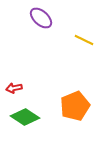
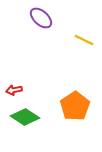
red arrow: moved 2 px down
orange pentagon: rotated 12 degrees counterclockwise
